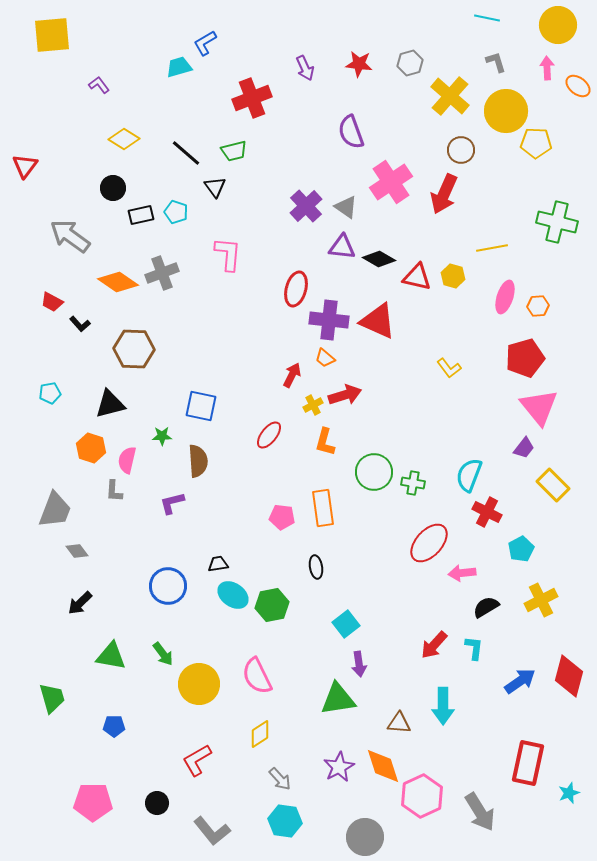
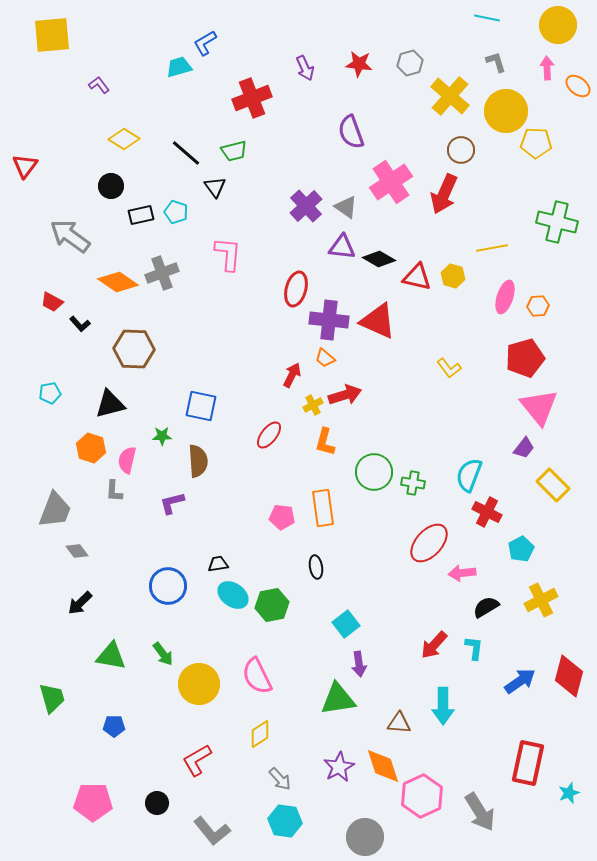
black circle at (113, 188): moved 2 px left, 2 px up
